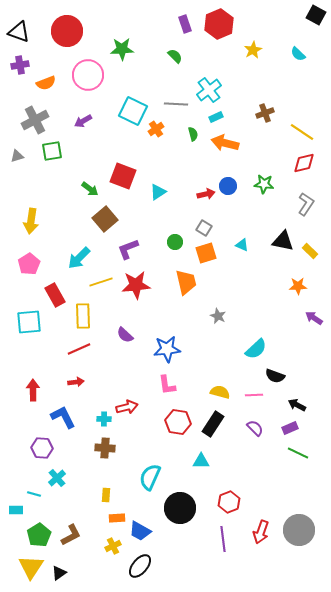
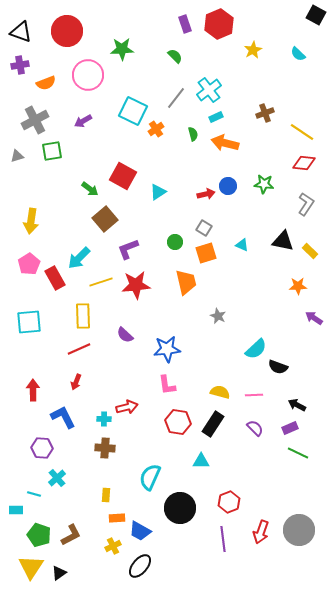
black triangle at (19, 32): moved 2 px right
gray line at (176, 104): moved 6 px up; rotated 55 degrees counterclockwise
red diamond at (304, 163): rotated 20 degrees clockwise
red square at (123, 176): rotated 8 degrees clockwise
red rectangle at (55, 295): moved 17 px up
black semicircle at (275, 376): moved 3 px right, 9 px up
red arrow at (76, 382): rotated 119 degrees clockwise
green pentagon at (39, 535): rotated 20 degrees counterclockwise
